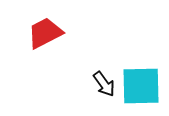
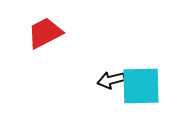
black arrow: moved 7 px right, 4 px up; rotated 112 degrees clockwise
